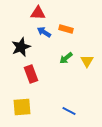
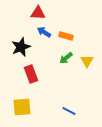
orange rectangle: moved 7 px down
